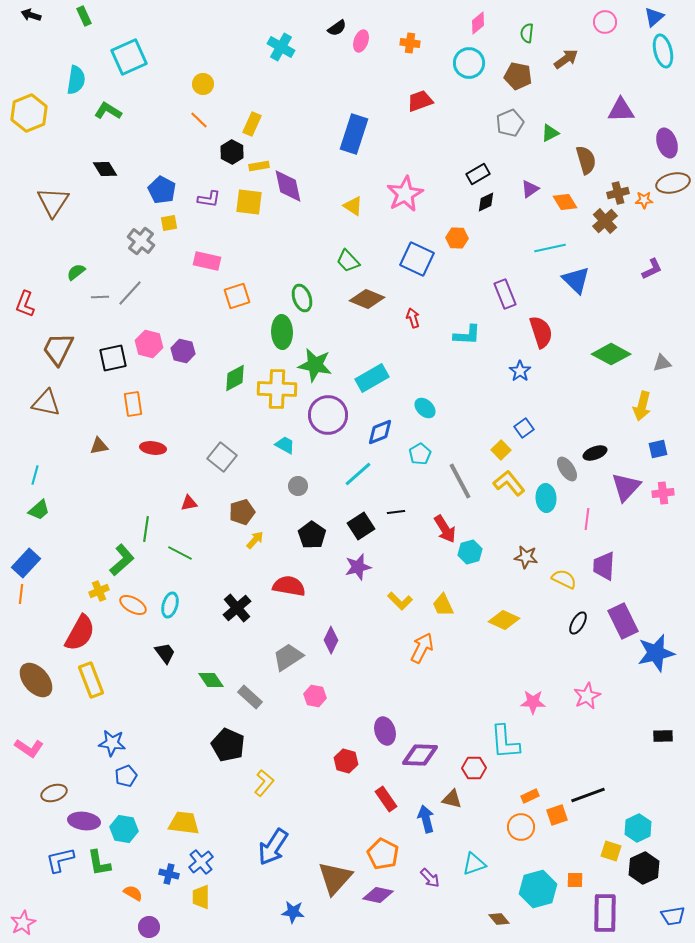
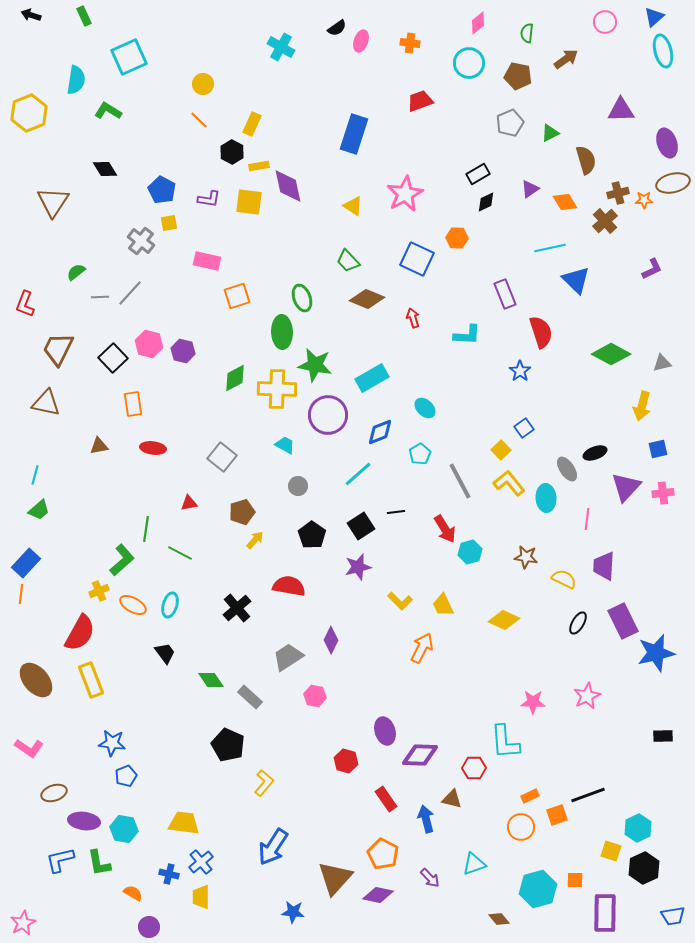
black square at (113, 358): rotated 32 degrees counterclockwise
